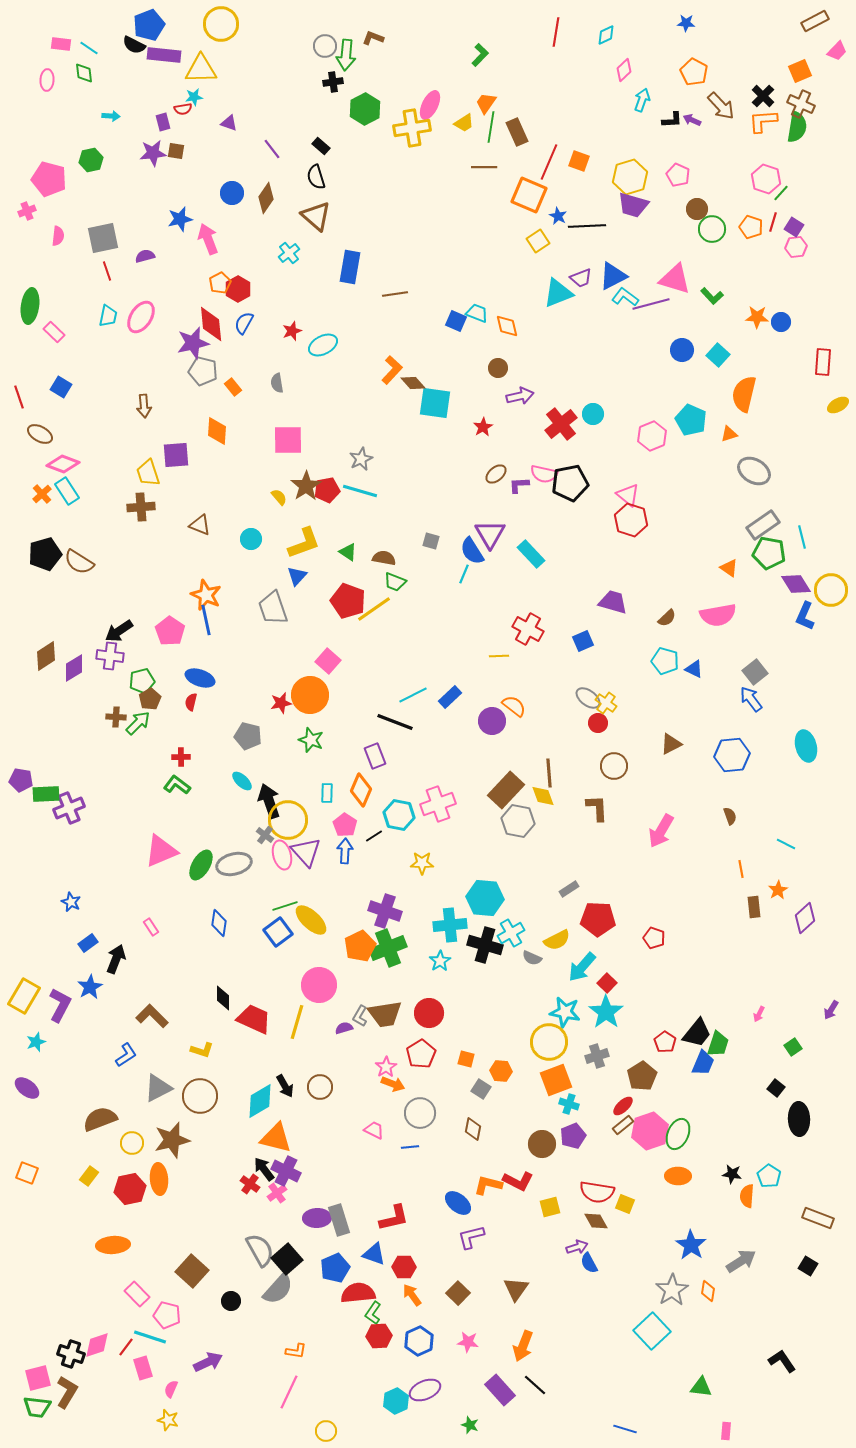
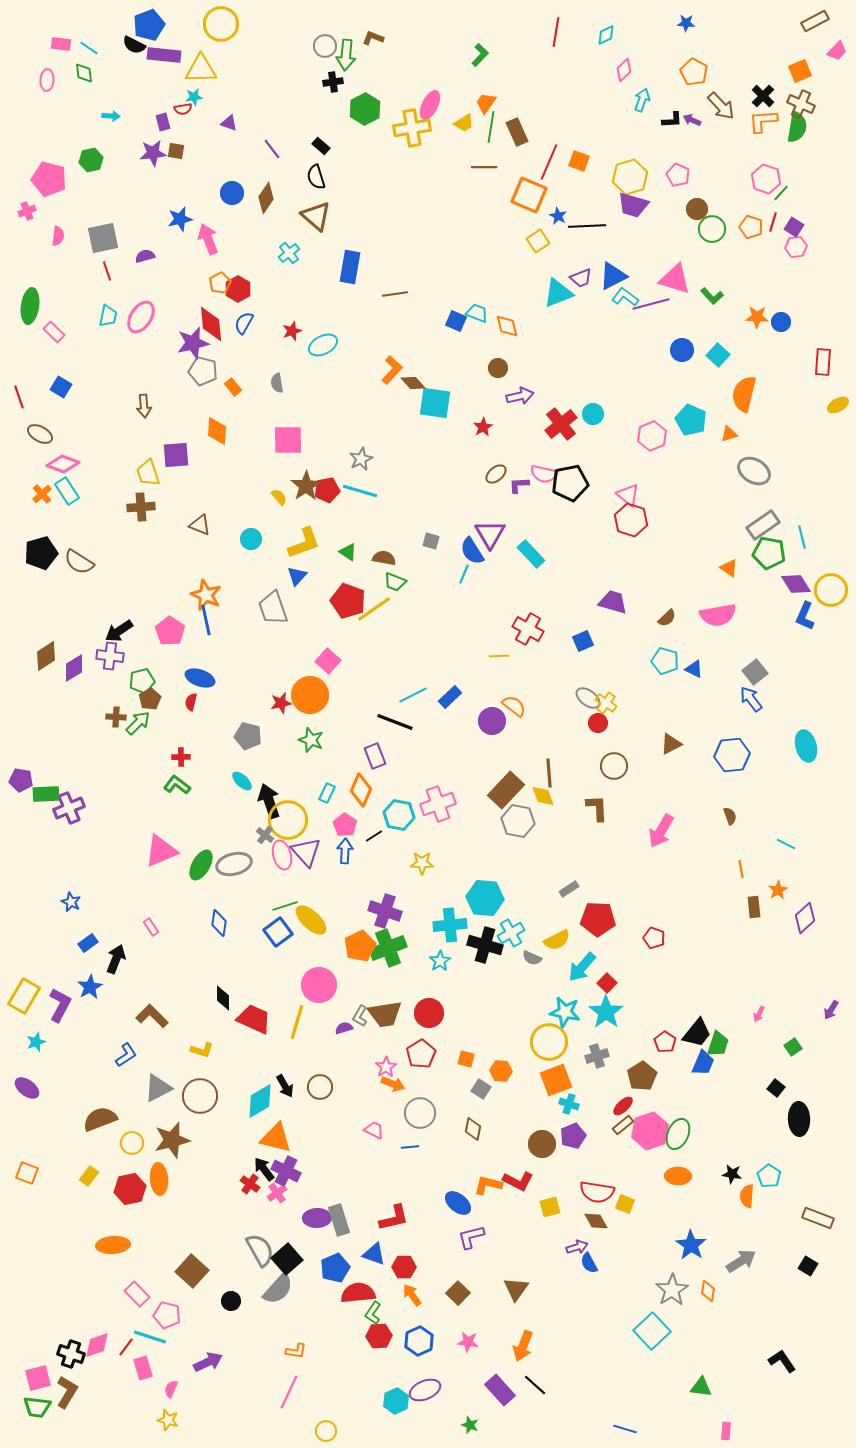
black pentagon at (45, 554): moved 4 px left, 1 px up
cyan rectangle at (327, 793): rotated 24 degrees clockwise
